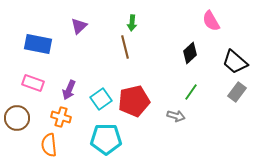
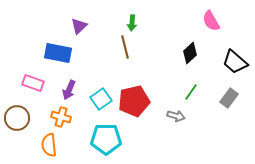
blue rectangle: moved 20 px right, 9 px down
gray rectangle: moved 8 px left, 6 px down
